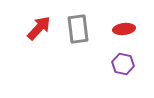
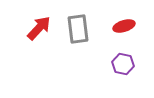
red ellipse: moved 3 px up; rotated 10 degrees counterclockwise
